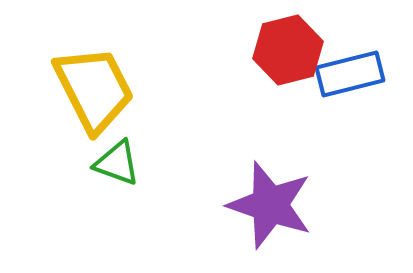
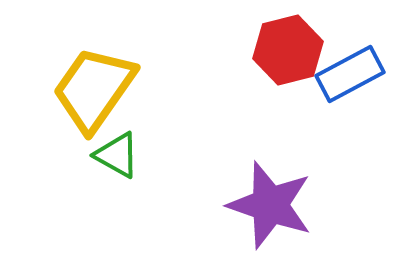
blue rectangle: rotated 14 degrees counterclockwise
yellow trapezoid: rotated 118 degrees counterclockwise
green triangle: moved 8 px up; rotated 9 degrees clockwise
